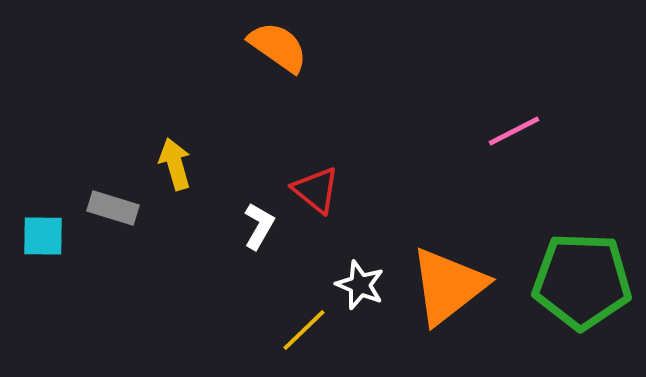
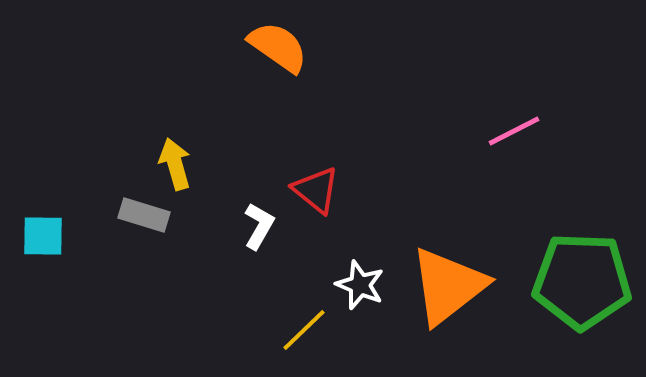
gray rectangle: moved 31 px right, 7 px down
